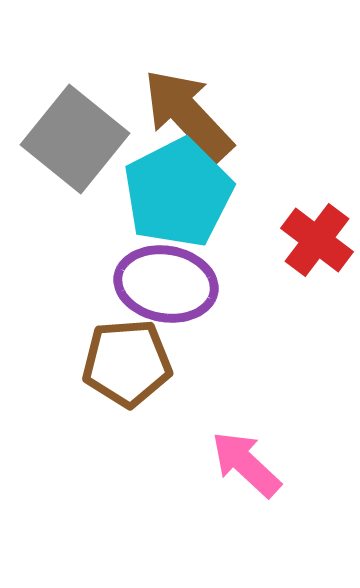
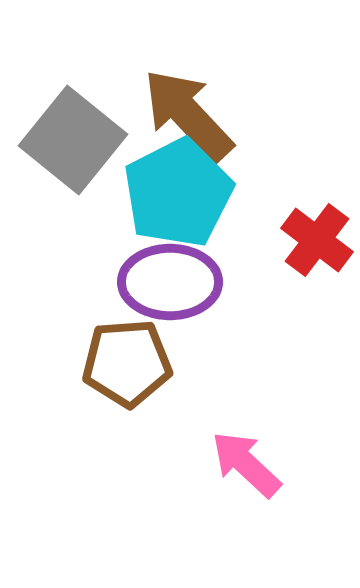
gray square: moved 2 px left, 1 px down
purple ellipse: moved 4 px right, 2 px up; rotated 10 degrees counterclockwise
